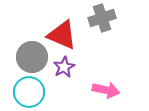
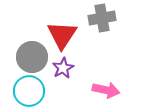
gray cross: rotated 8 degrees clockwise
red triangle: rotated 40 degrees clockwise
purple star: moved 1 px left, 1 px down
cyan circle: moved 1 px up
